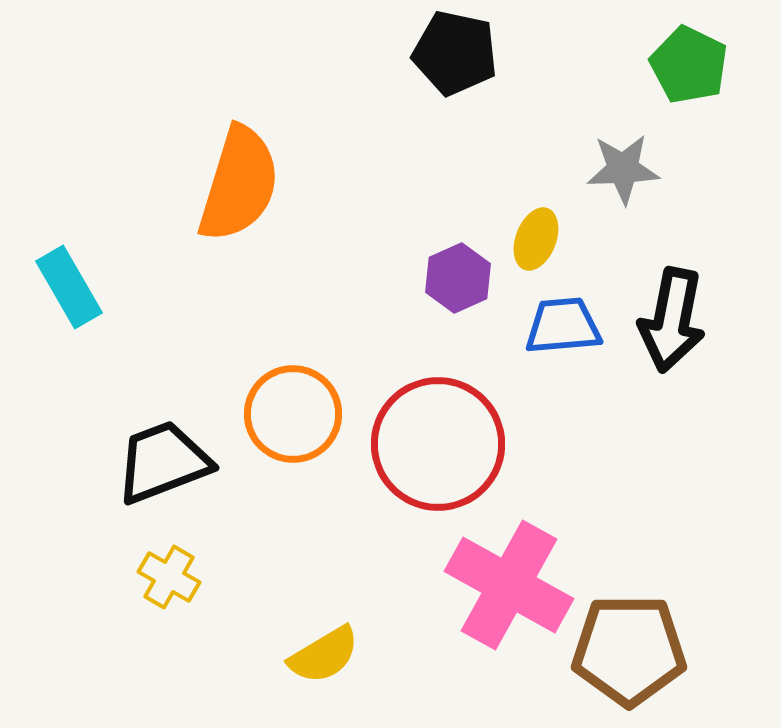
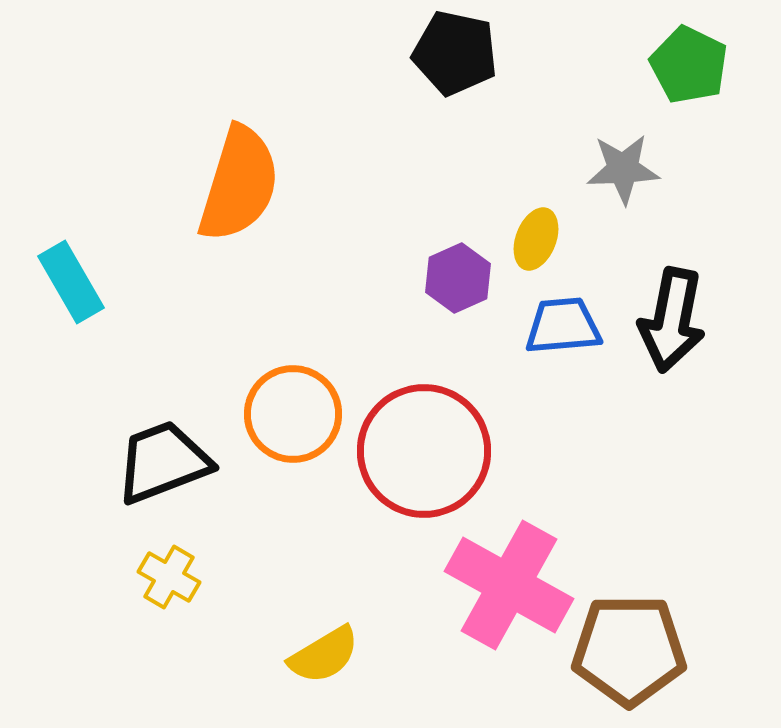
cyan rectangle: moved 2 px right, 5 px up
red circle: moved 14 px left, 7 px down
